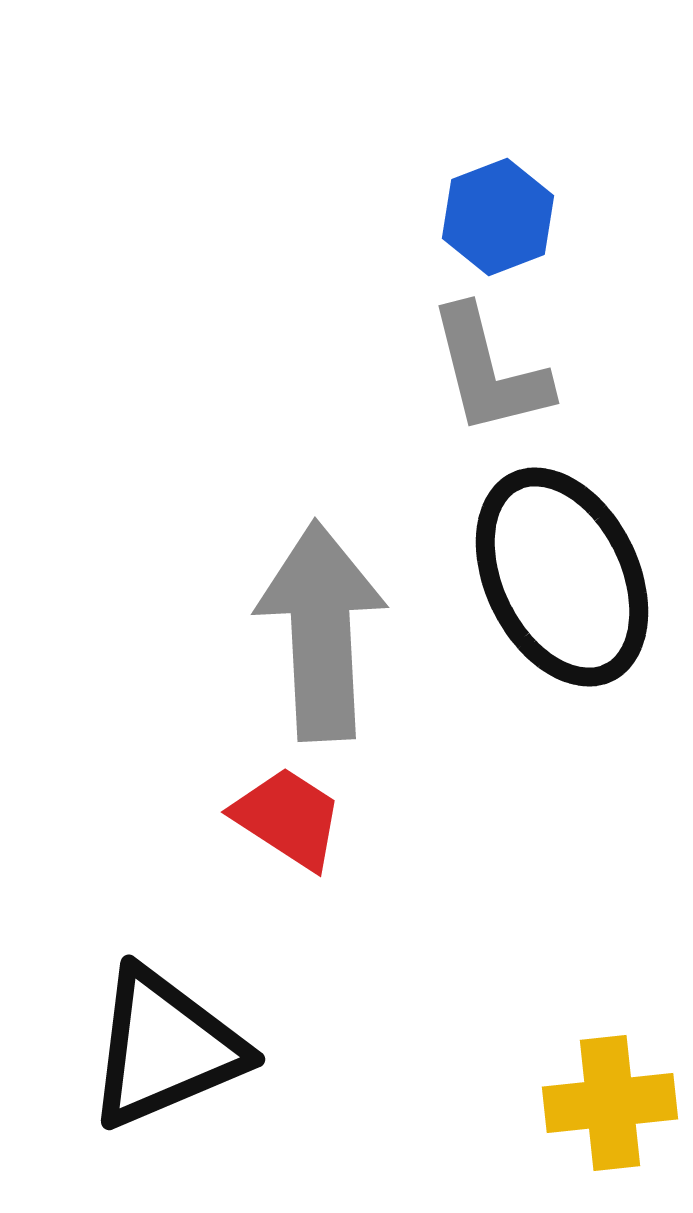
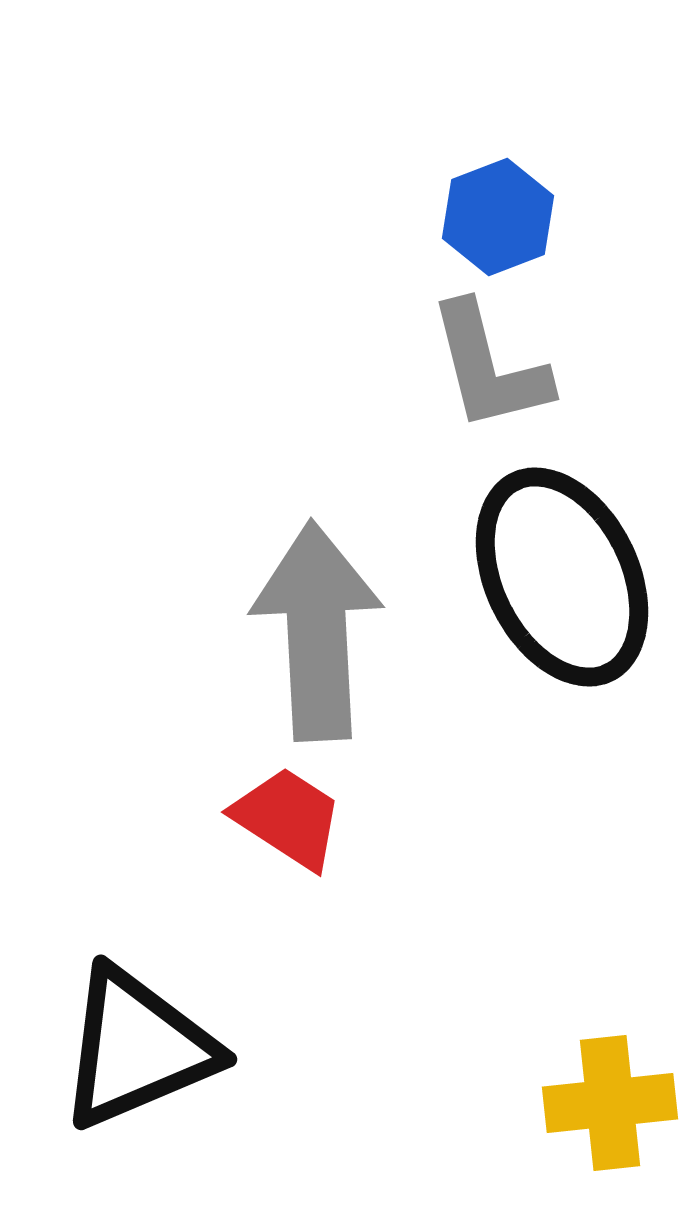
gray L-shape: moved 4 px up
gray arrow: moved 4 px left
black triangle: moved 28 px left
